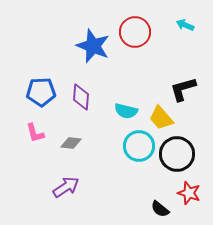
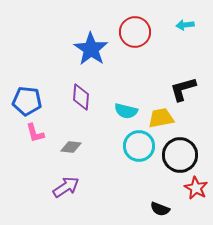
cyan arrow: rotated 30 degrees counterclockwise
blue star: moved 2 px left, 3 px down; rotated 12 degrees clockwise
blue pentagon: moved 14 px left, 9 px down; rotated 8 degrees clockwise
yellow trapezoid: rotated 120 degrees clockwise
gray diamond: moved 4 px down
black circle: moved 3 px right, 1 px down
red star: moved 7 px right, 5 px up; rotated 10 degrees clockwise
black semicircle: rotated 18 degrees counterclockwise
